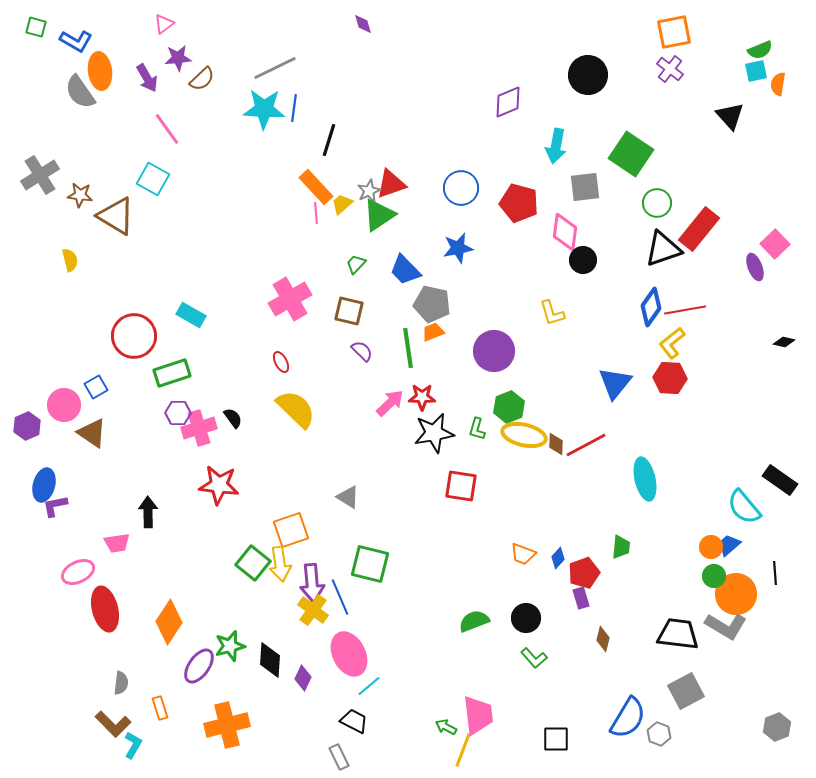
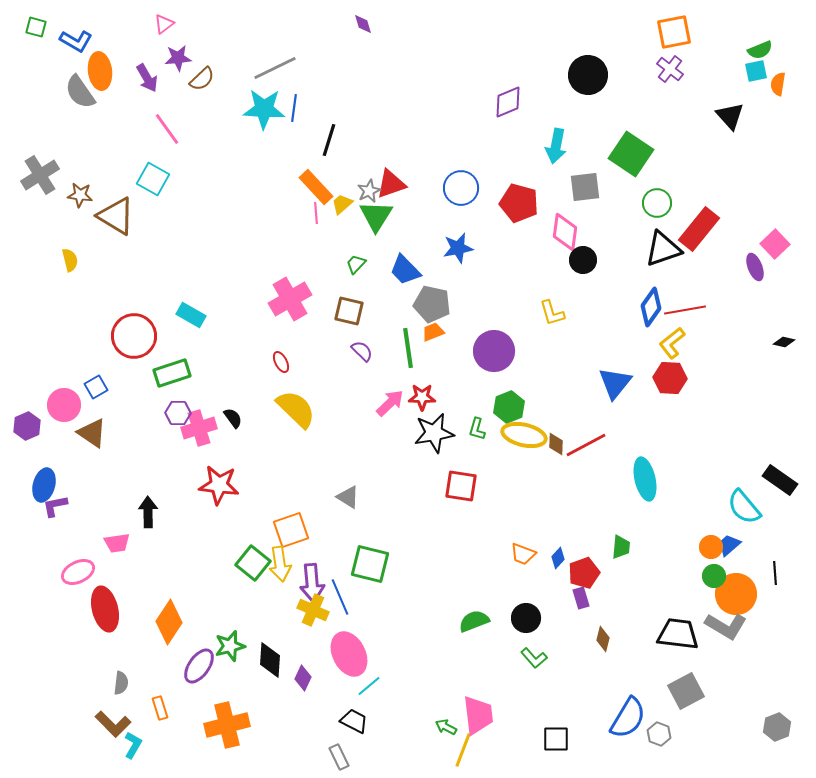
green triangle at (379, 215): moved 3 px left, 1 px down; rotated 24 degrees counterclockwise
yellow cross at (313, 610): rotated 12 degrees counterclockwise
